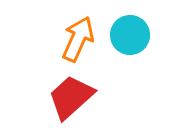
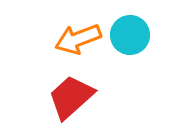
orange arrow: rotated 135 degrees counterclockwise
